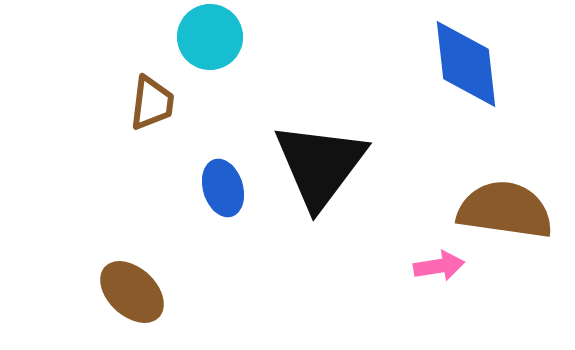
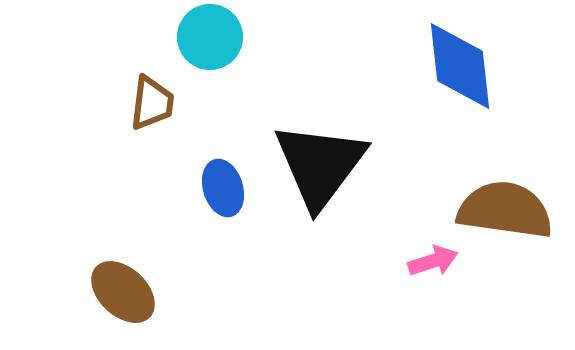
blue diamond: moved 6 px left, 2 px down
pink arrow: moved 6 px left, 5 px up; rotated 9 degrees counterclockwise
brown ellipse: moved 9 px left
